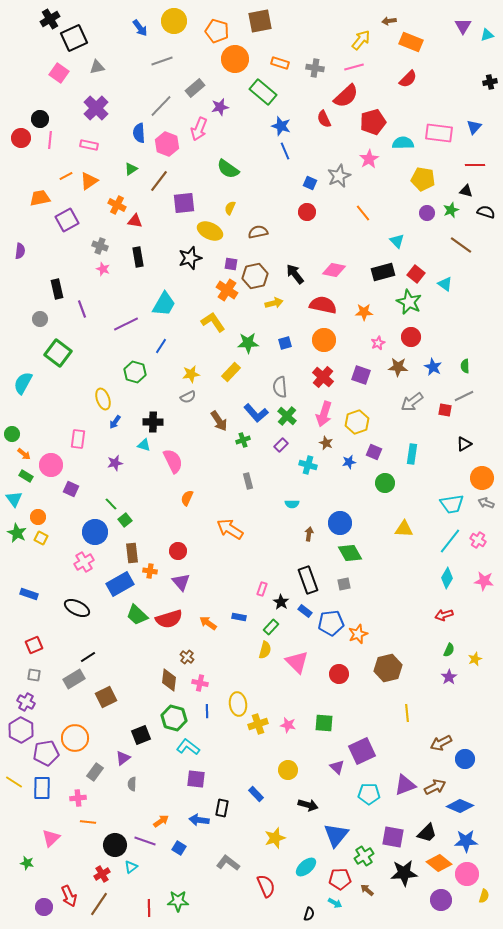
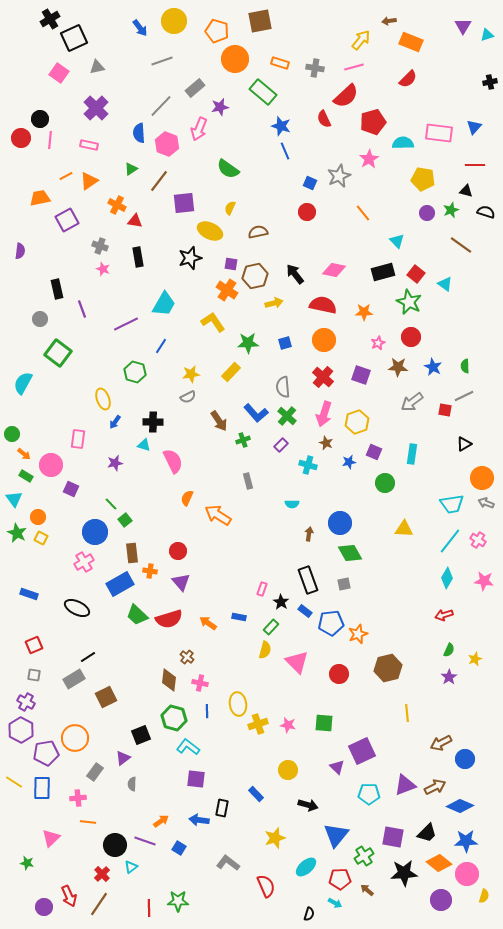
gray semicircle at (280, 387): moved 3 px right
orange arrow at (230, 529): moved 12 px left, 14 px up
red cross at (102, 874): rotated 14 degrees counterclockwise
